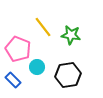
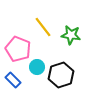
black hexagon: moved 7 px left; rotated 10 degrees counterclockwise
